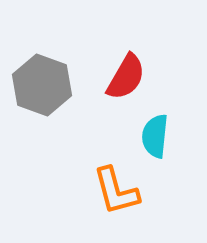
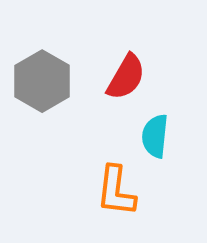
gray hexagon: moved 4 px up; rotated 10 degrees clockwise
orange L-shape: rotated 22 degrees clockwise
